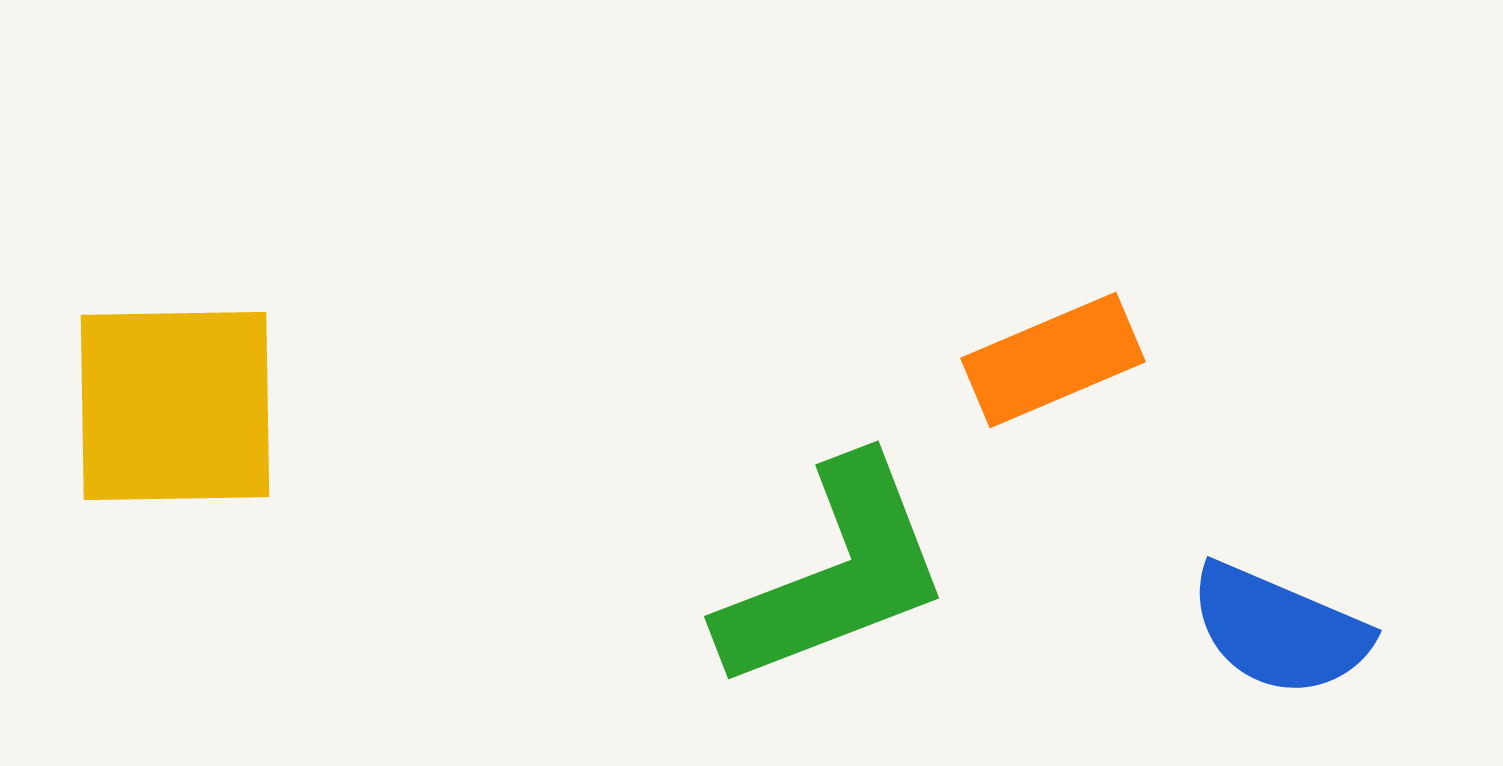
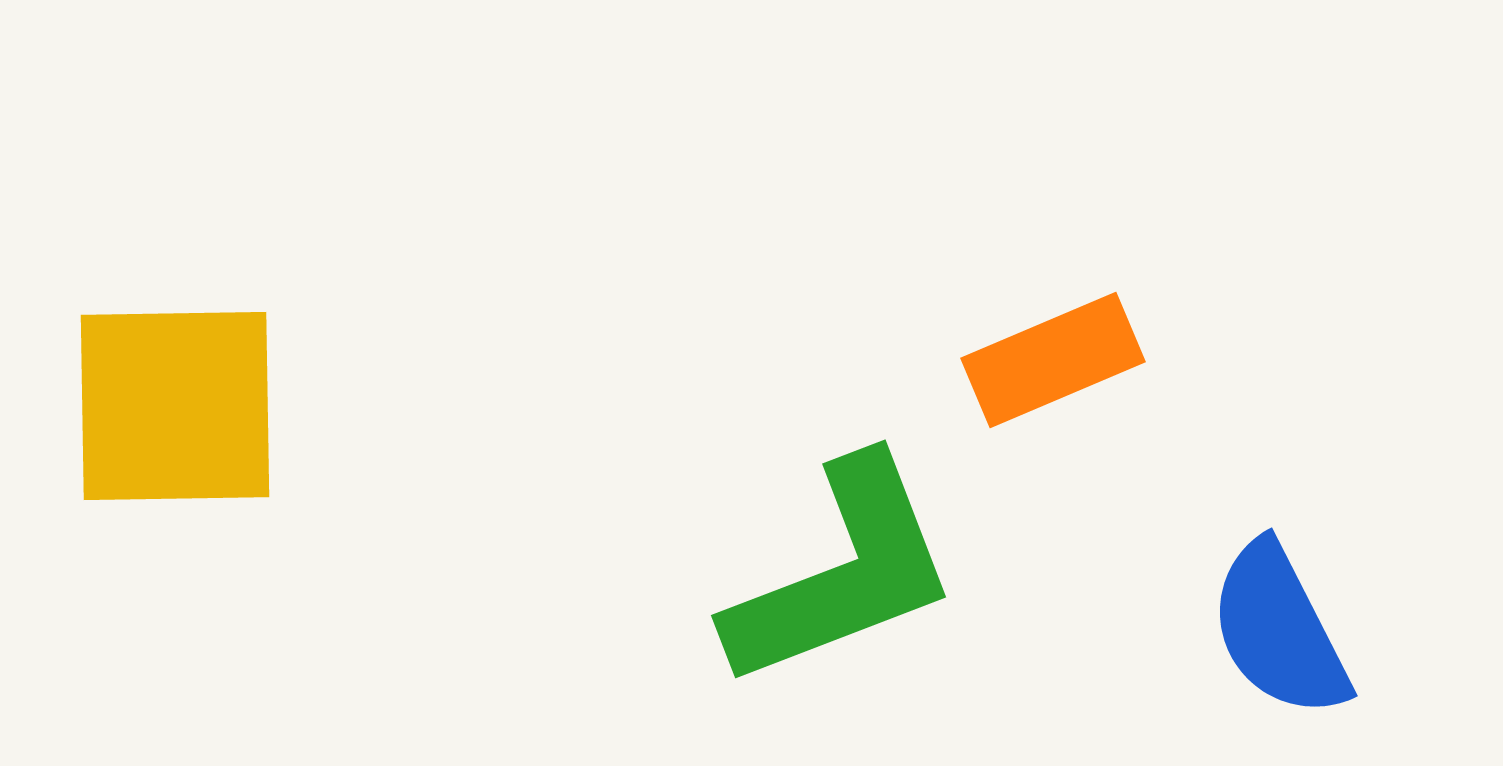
green L-shape: moved 7 px right, 1 px up
blue semicircle: rotated 40 degrees clockwise
